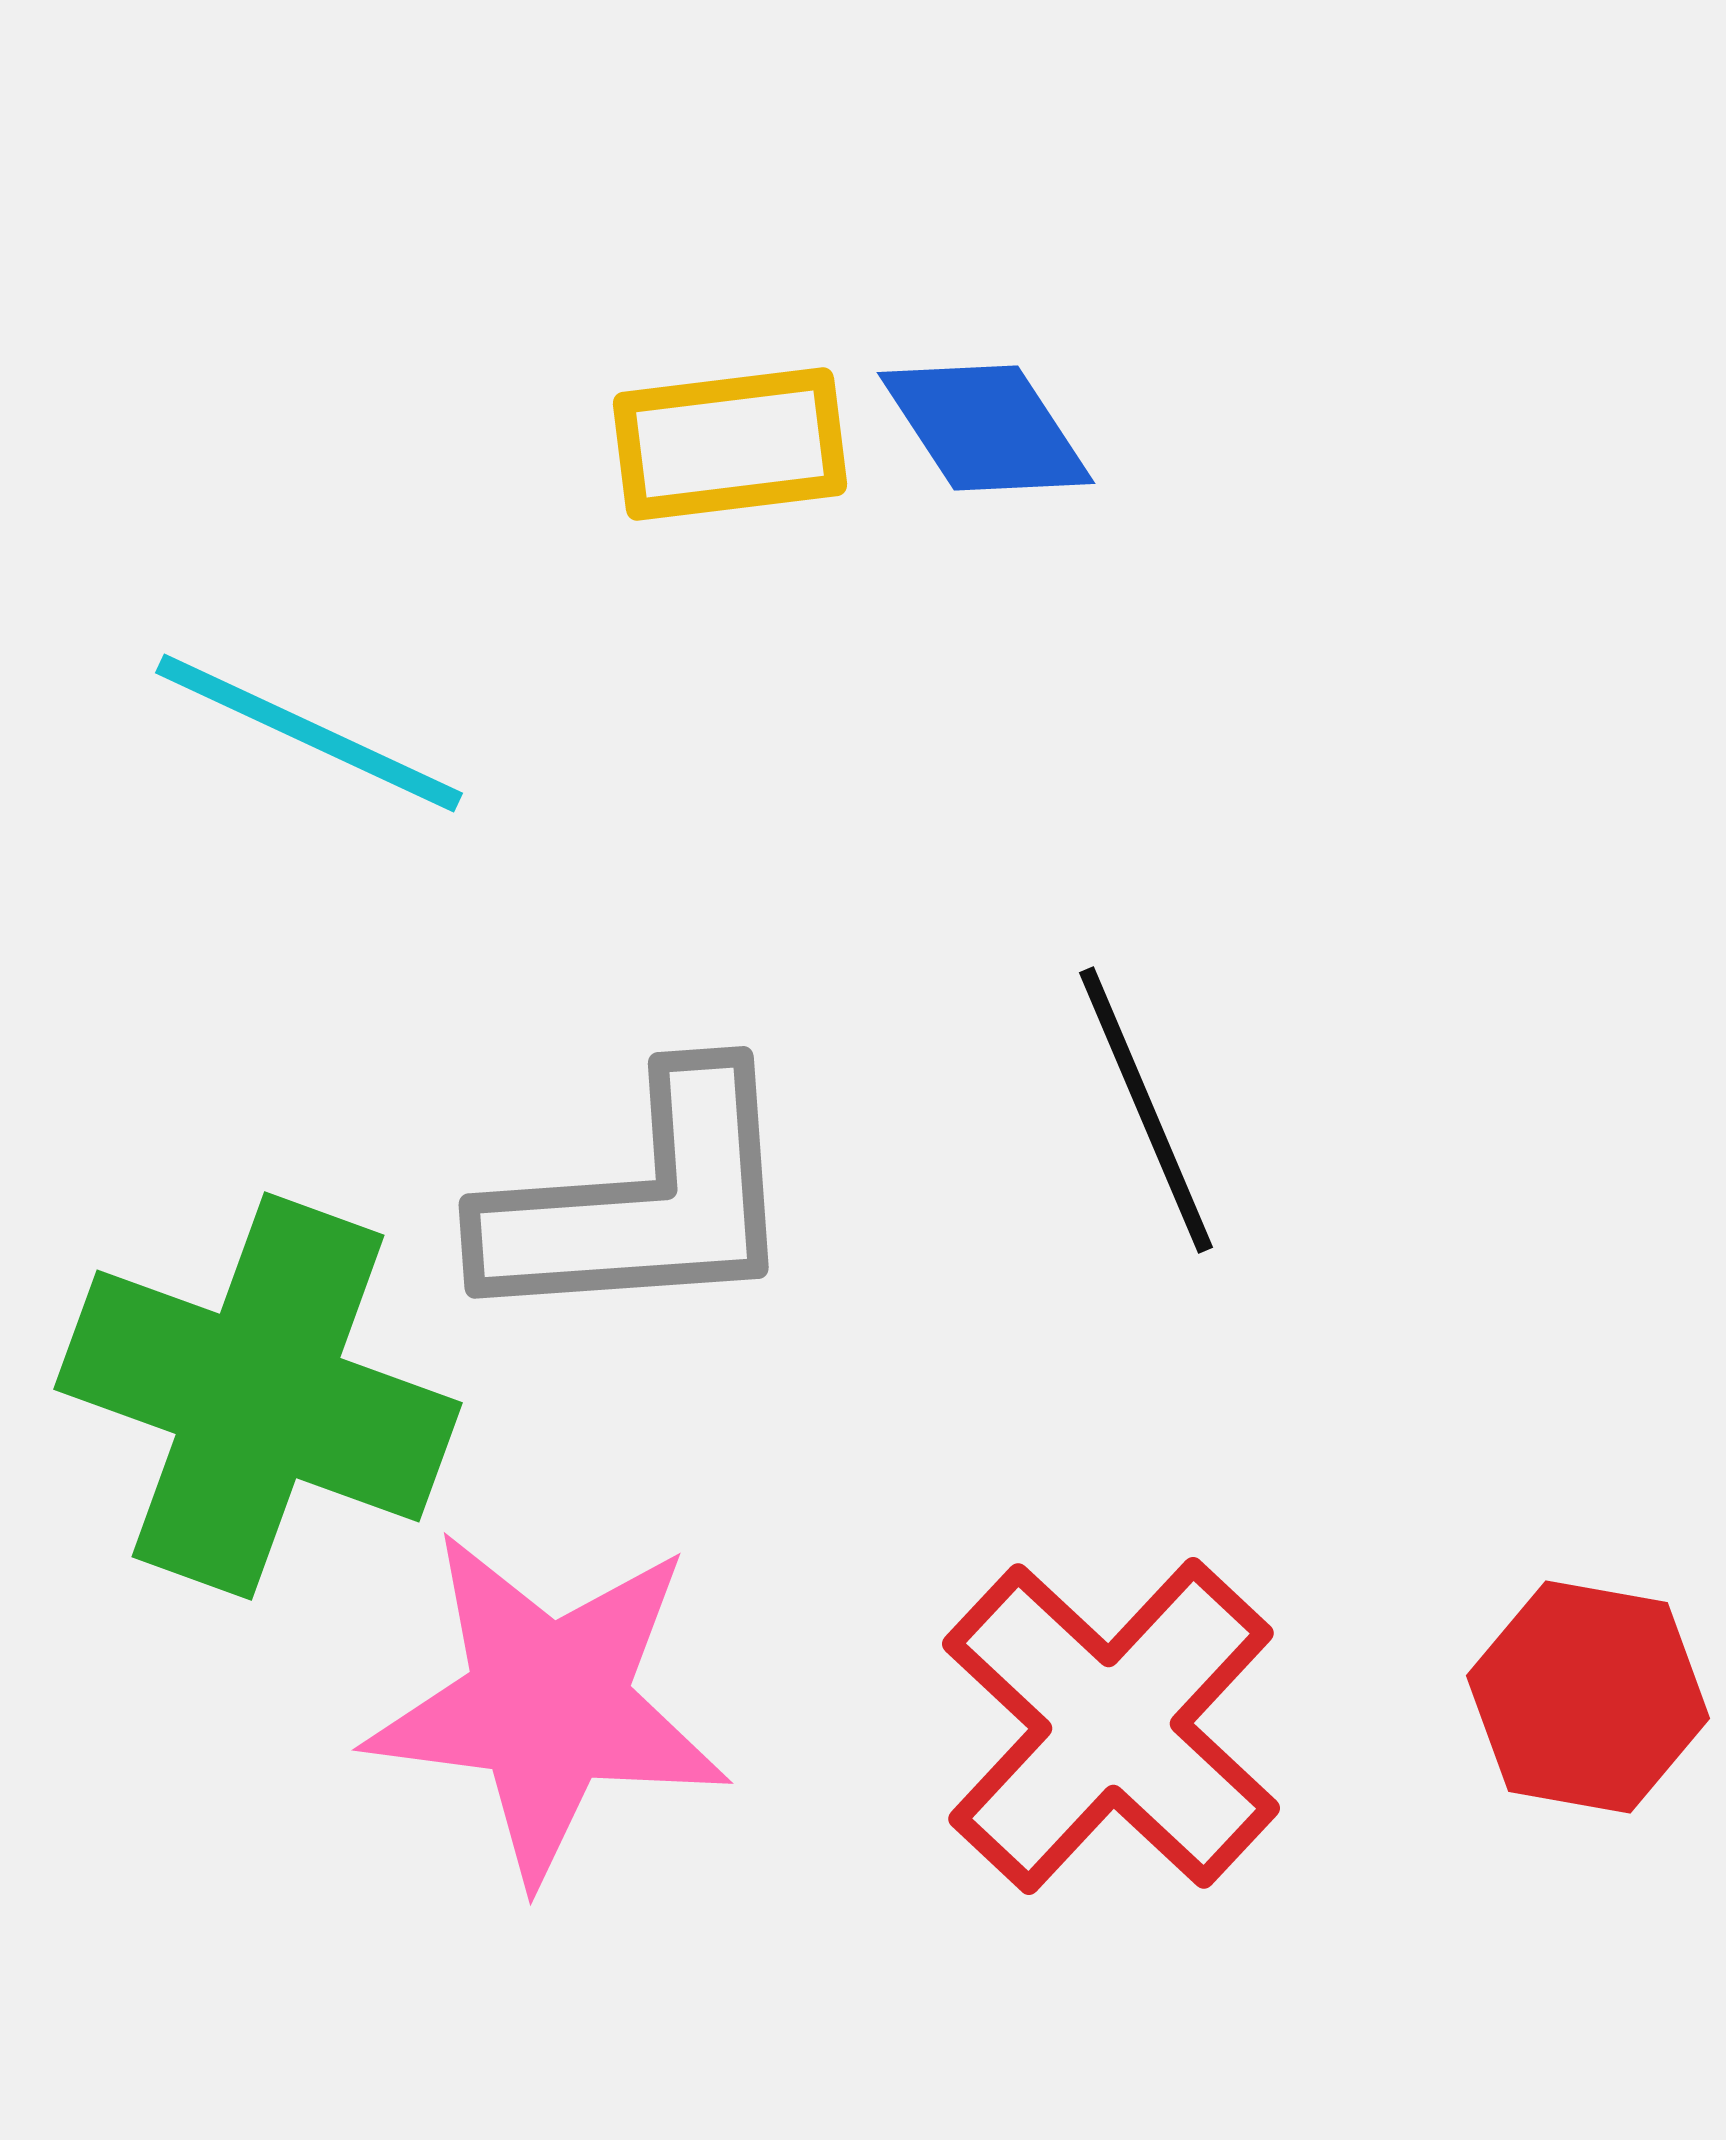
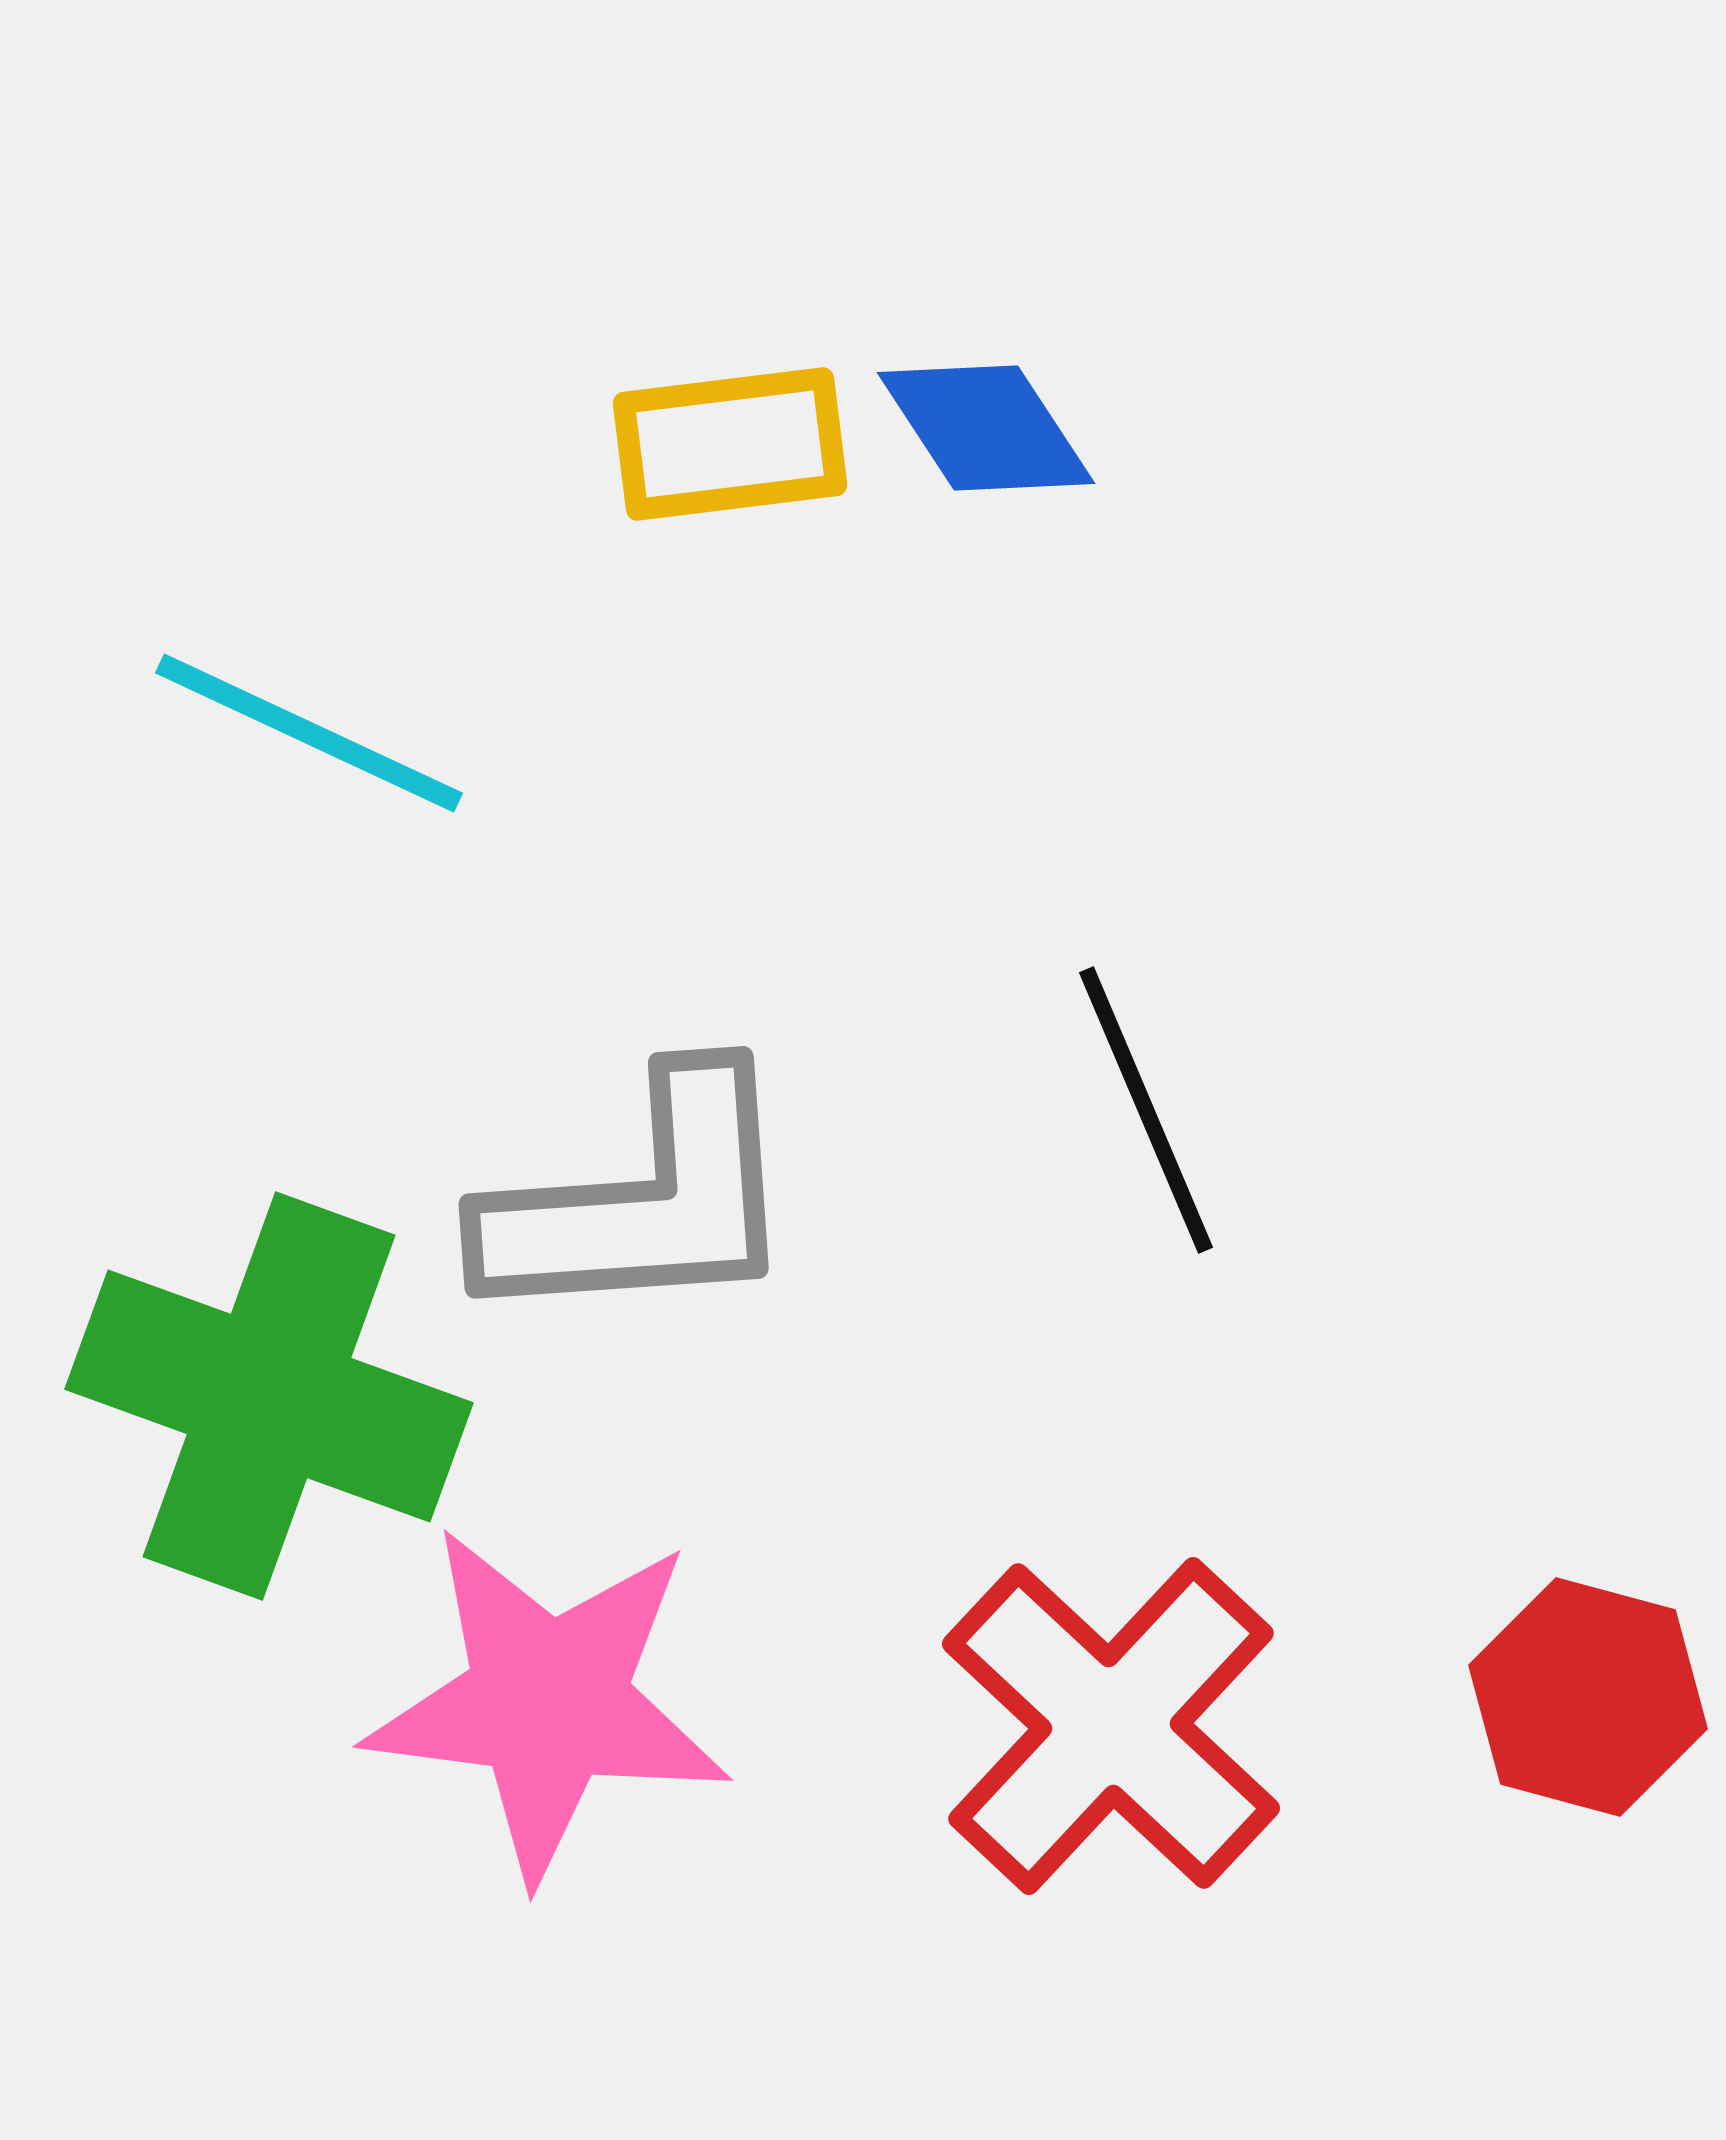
green cross: moved 11 px right
red hexagon: rotated 5 degrees clockwise
pink star: moved 3 px up
